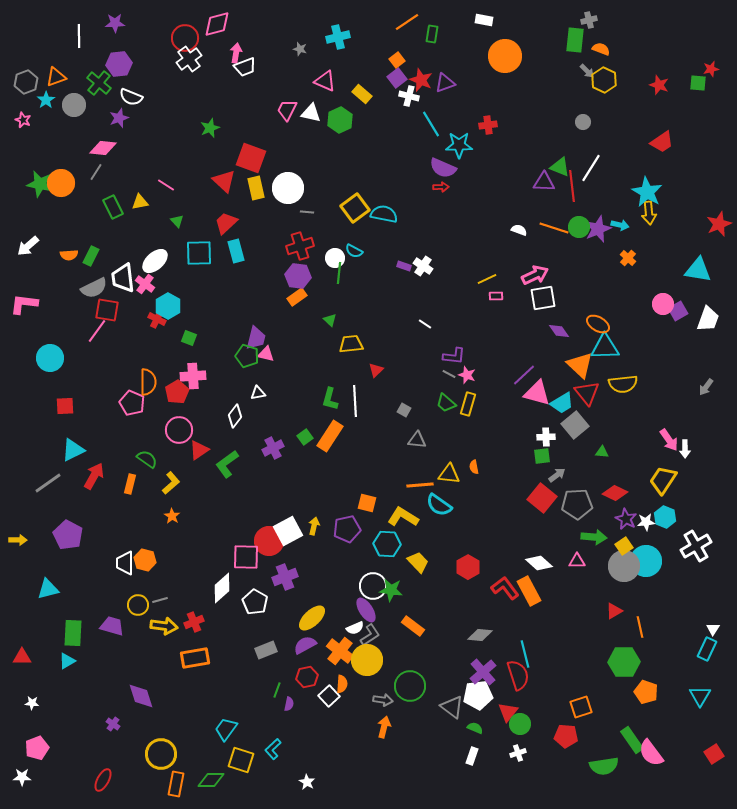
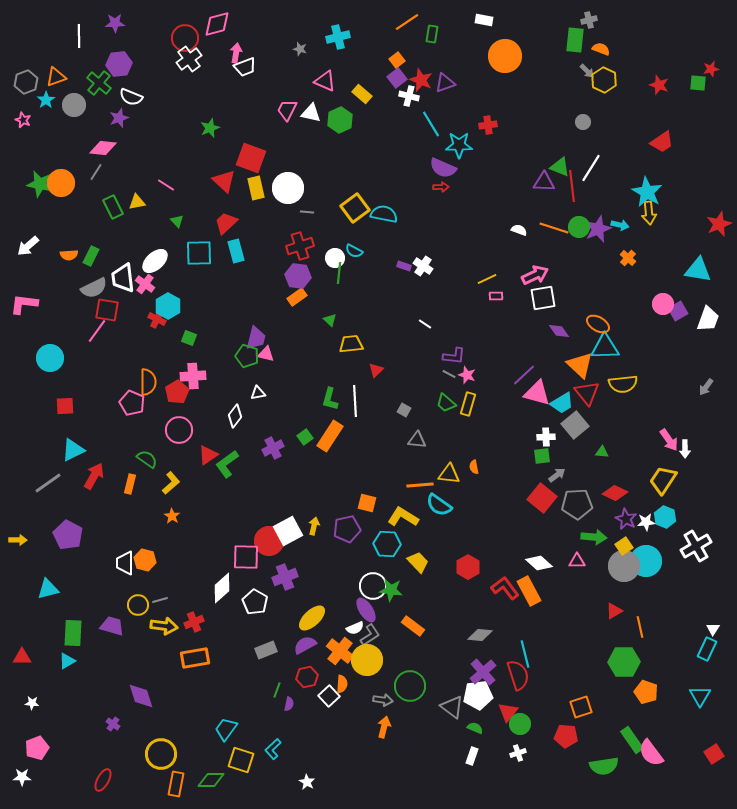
yellow triangle at (140, 202): moved 3 px left
red triangle at (199, 450): moved 9 px right, 5 px down
